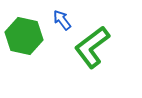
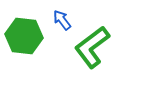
green hexagon: rotated 6 degrees counterclockwise
